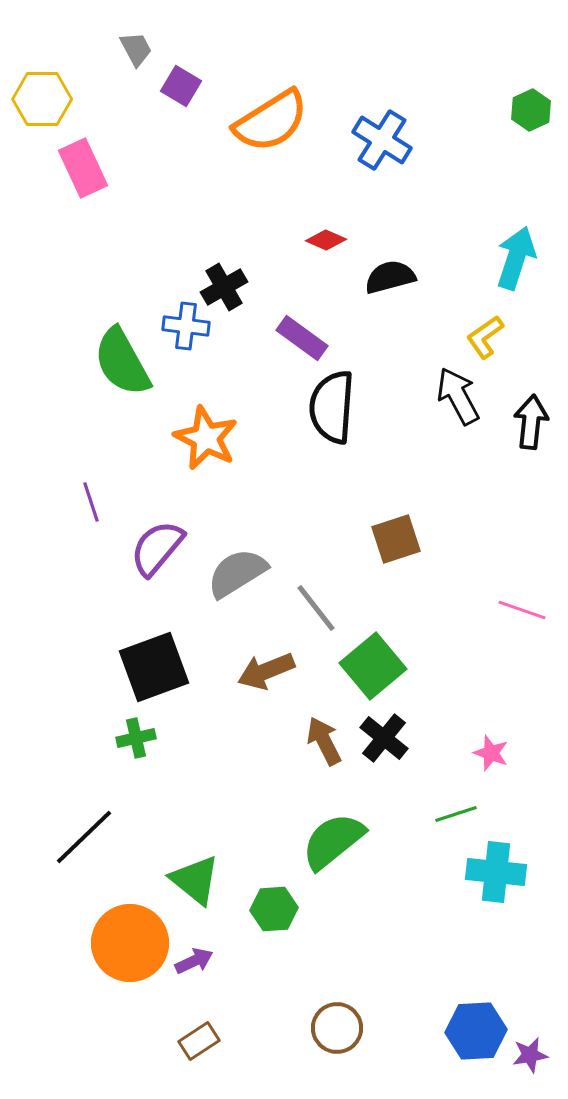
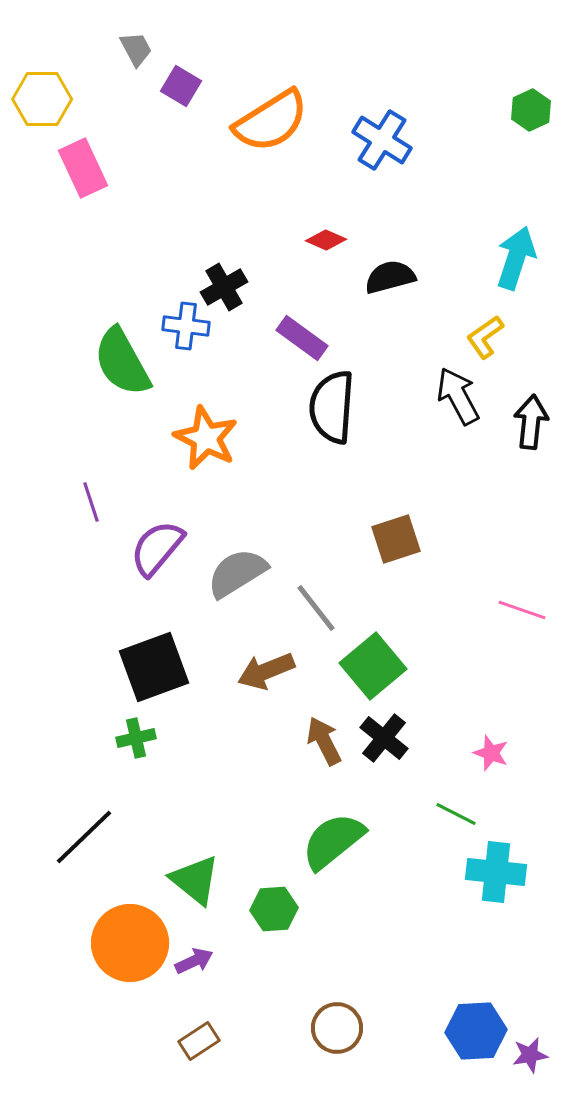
green line at (456, 814): rotated 45 degrees clockwise
